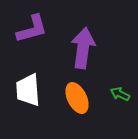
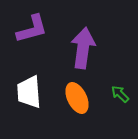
white trapezoid: moved 1 px right, 2 px down
green arrow: rotated 18 degrees clockwise
